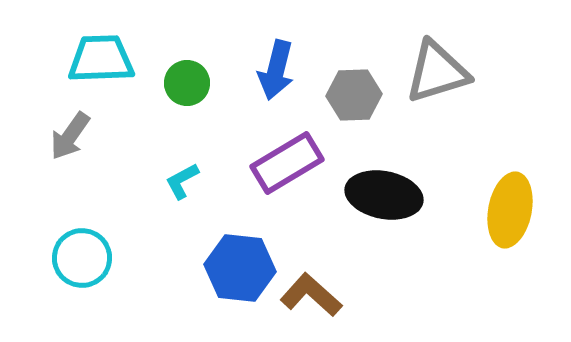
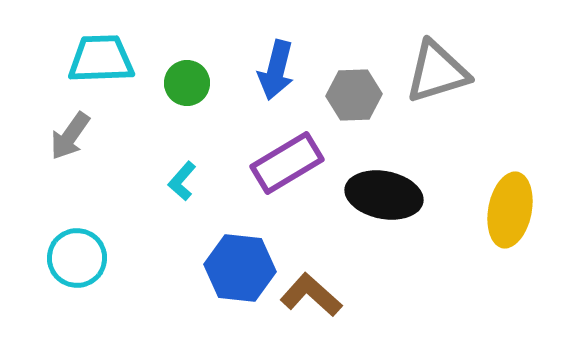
cyan L-shape: rotated 21 degrees counterclockwise
cyan circle: moved 5 px left
